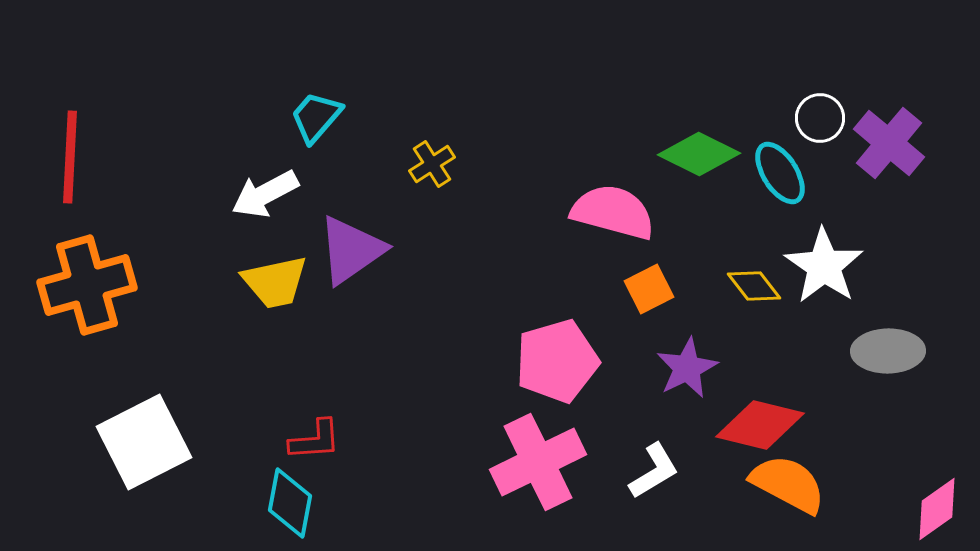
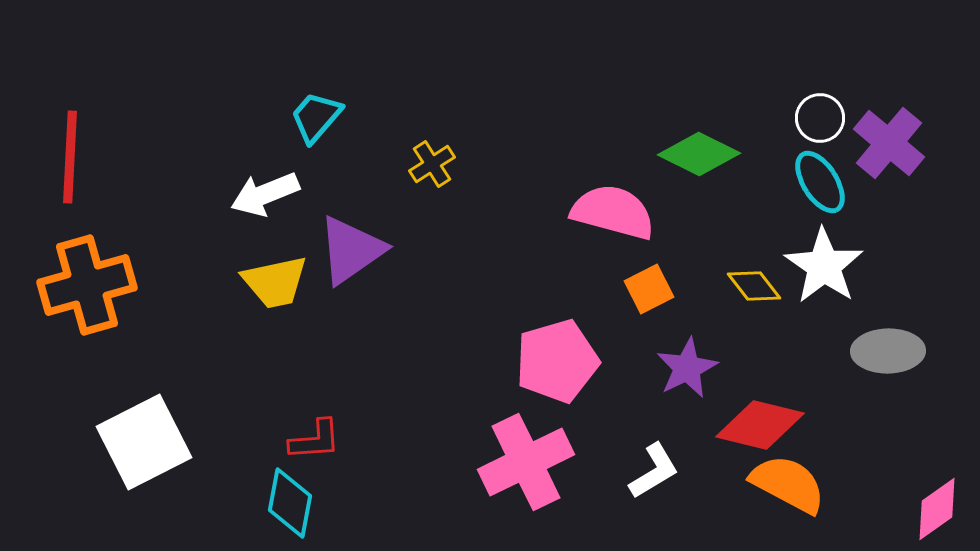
cyan ellipse: moved 40 px right, 9 px down
white arrow: rotated 6 degrees clockwise
pink cross: moved 12 px left
